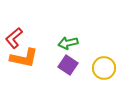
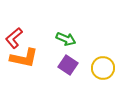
green arrow: moved 2 px left, 4 px up; rotated 144 degrees counterclockwise
yellow circle: moved 1 px left
